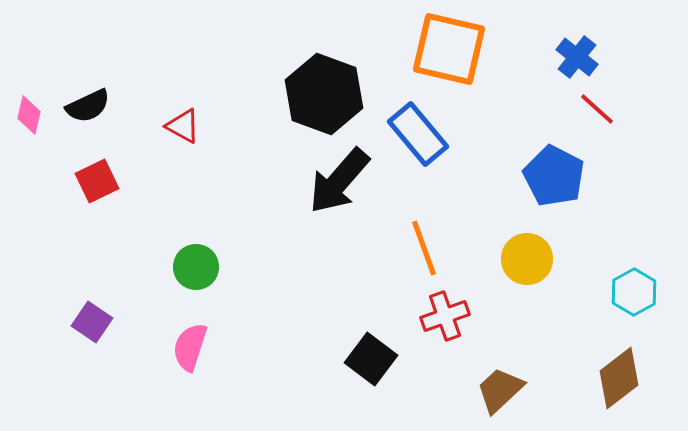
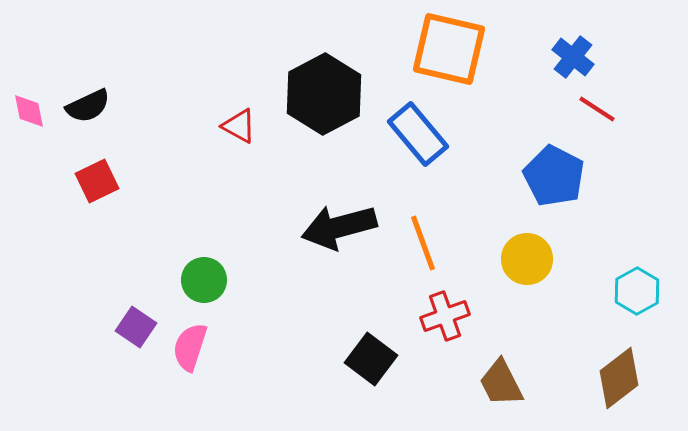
blue cross: moved 4 px left
black hexagon: rotated 12 degrees clockwise
red line: rotated 9 degrees counterclockwise
pink diamond: moved 4 px up; rotated 24 degrees counterclockwise
red triangle: moved 56 px right
black arrow: moved 46 px down; rotated 34 degrees clockwise
orange line: moved 1 px left, 5 px up
green circle: moved 8 px right, 13 px down
cyan hexagon: moved 3 px right, 1 px up
purple square: moved 44 px right, 5 px down
brown trapezoid: moved 1 px right, 7 px up; rotated 74 degrees counterclockwise
